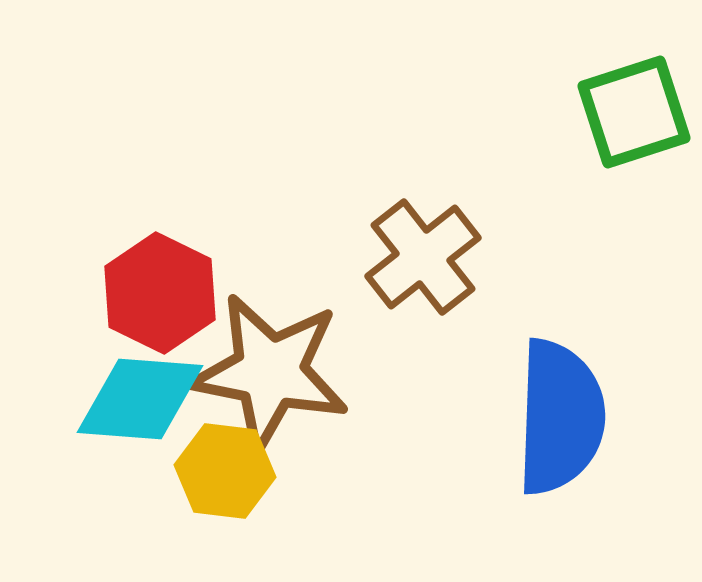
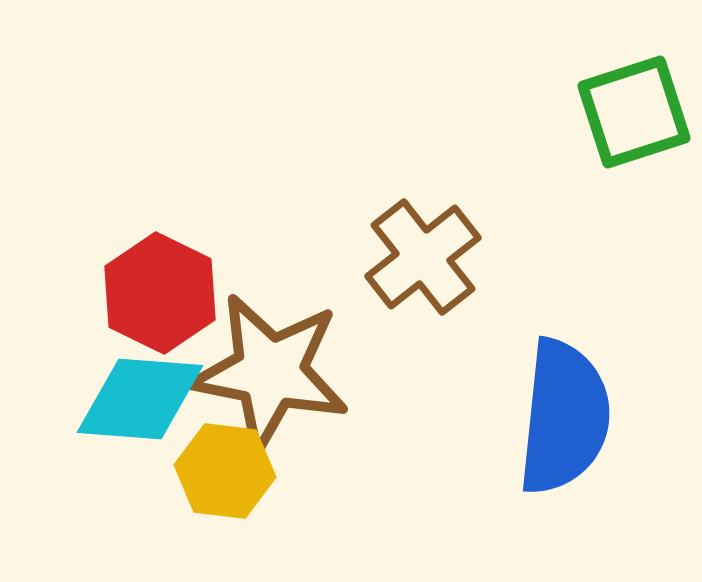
blue semicircle: moved 4 px right; rotated 4 degrees clockwise
